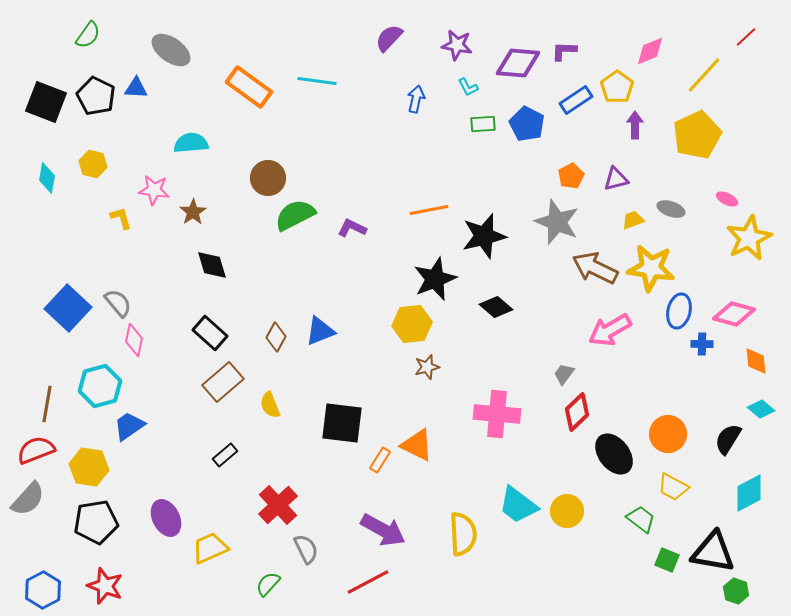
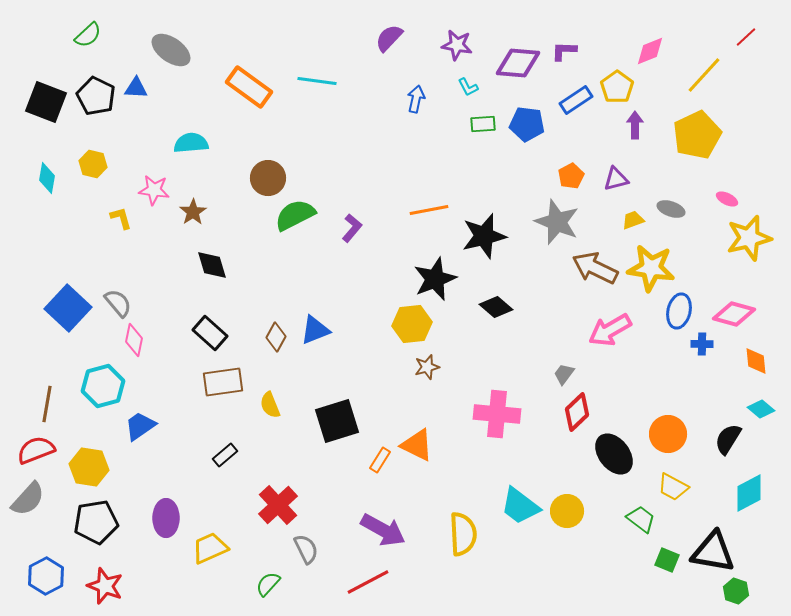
green semicircle at (88, 35): rotated 12 degrees clockwise
blue pentagon at (527, 124): rotated 20 degrees counterclockwise
purple L-shape at (352, 228): rotated 104 degrees clockwise
yellow star at (749, 238): rotated 12 degrees clockwise
blue triangle at (320, 331): moved 5 px left, 1 px up
brown rectangle at (223, 382): rotated 33 degrees clockwise
cyan hexagon at (100, 386): moved 3 px right
black square at (342, 423): moved 5 px left, 2 px up; rotated 24 degrees counterclockwise
blue trapezoid at (129, 426): moved 11 px right
cyan trapezoid at (518, 505): moved 2 px right, 1 px down
purple ellipse at (166, 518): rotated 27 degrees clockwise
blue hexagon at (43, 590): moved 3 px right, 14 px up
